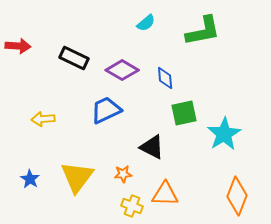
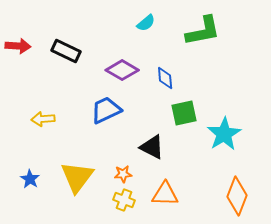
black rectangle: moved 8 px left, 7 px up
yellow cross: moved 8 px left, 6 px up
